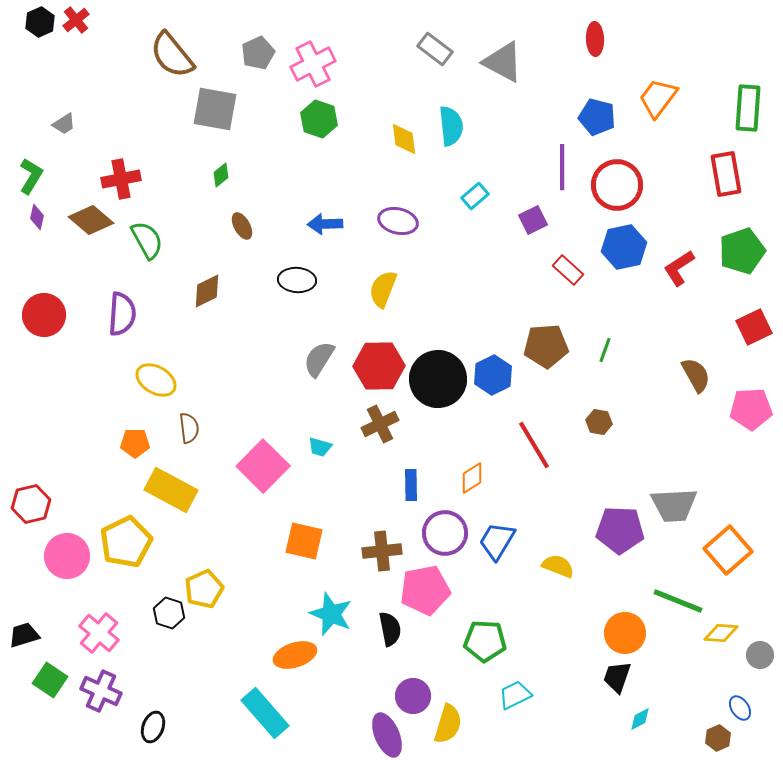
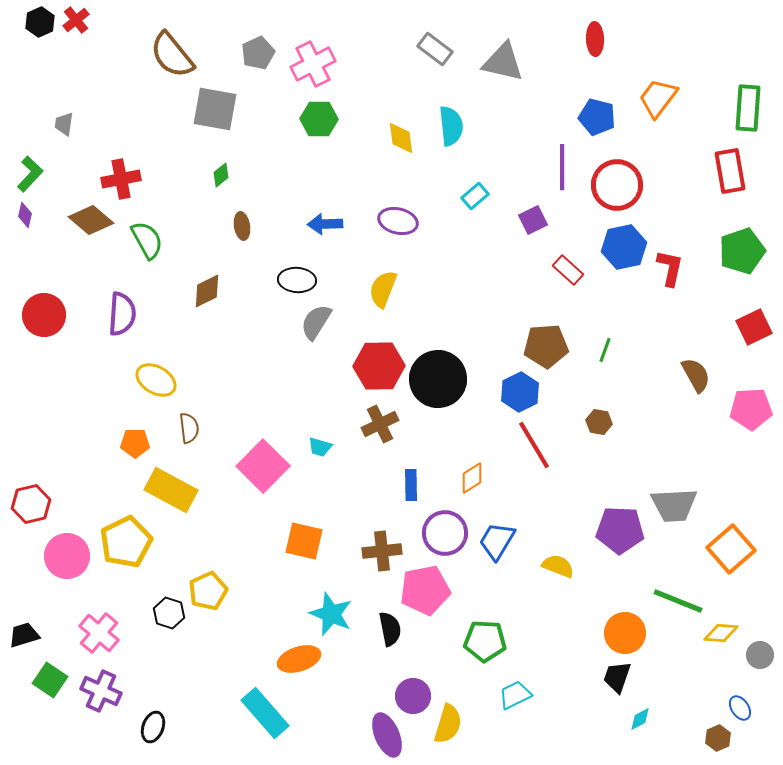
gray triangle at (503, 62): rotated 15 degrees counterclockwise
green hexagon at (319, 119): rotated 18 degrees counterclockwise
gray trapezoid at (64, 124): rotated 130 degrees clockwise
yellow diamond at (404, 139): moved 3 px left, 1 px up
red rectangle at (726, 174): moved 4 px right, 3 px up
green L-shape at (31, 176): moved 1 px left, 2 px up; rotated 12 degrees clockwise
purple diamond at (37, 217): moved 12 px left, 2 px up
brown ellipse at (242, 226): rotated 20 degrees clockwise
red L-shape at (679, 268): moved 9 px left; rotated 135 degrees clockwise
gray semicircle at (319, 359): moved 3 px left, 37 px up
blue hexagon at (493, 375): moved 27 px right, 17 px down
orange square at (728, 550): moved 3 px right, 1 px up
yellow pentagon at (204, 589): moved 4 px right, 2 px down
orange ellipse at (295, 655): moved 4 px right, 4 px down
